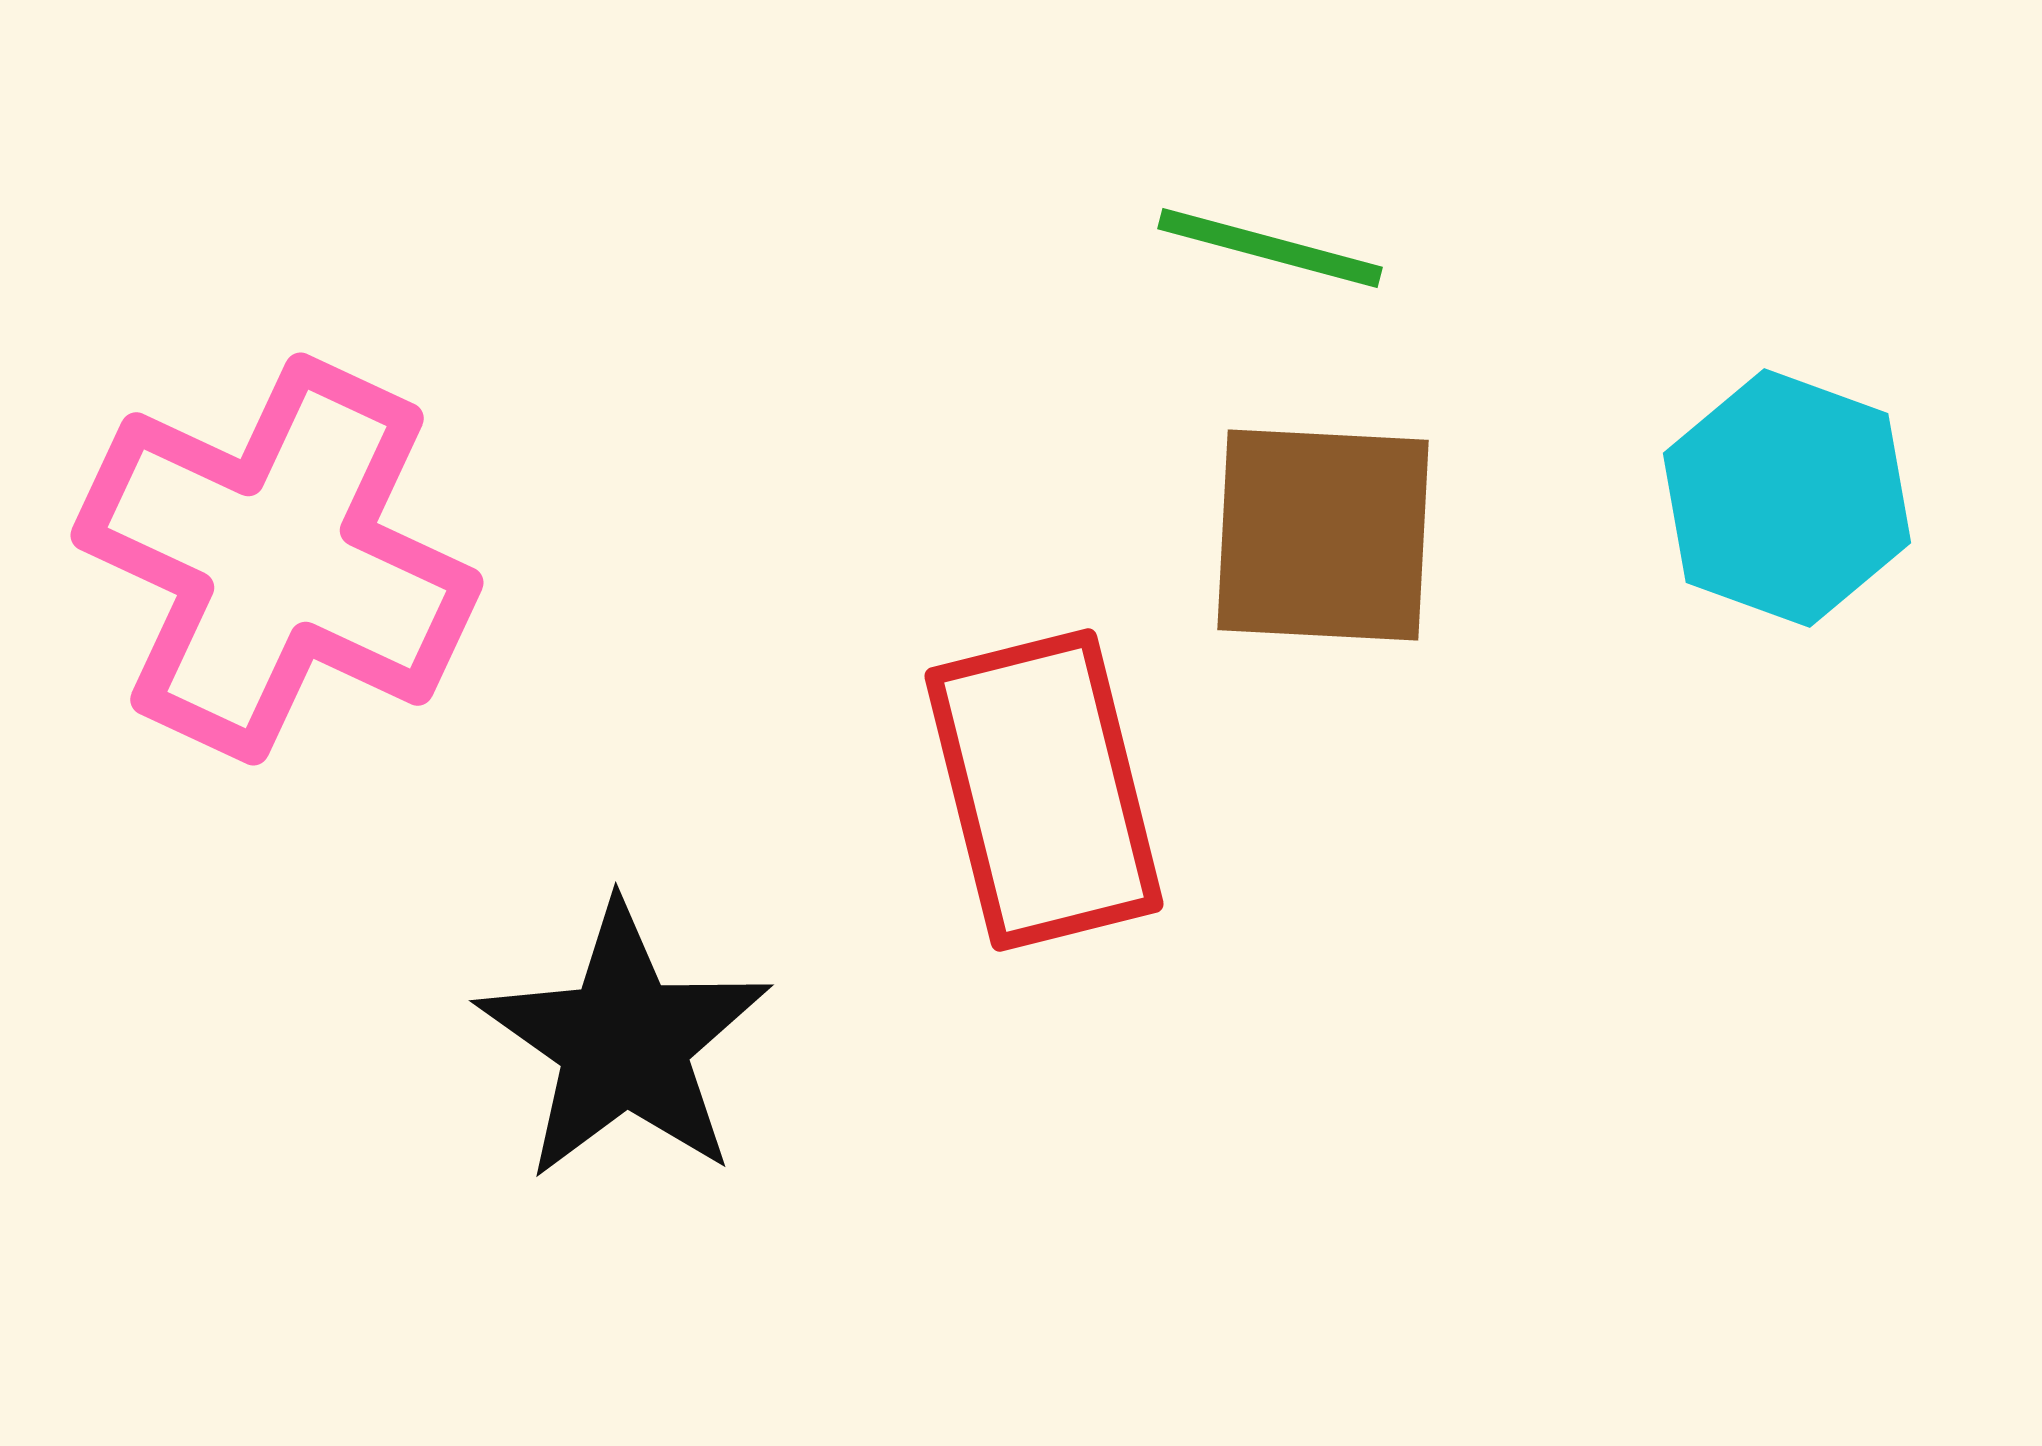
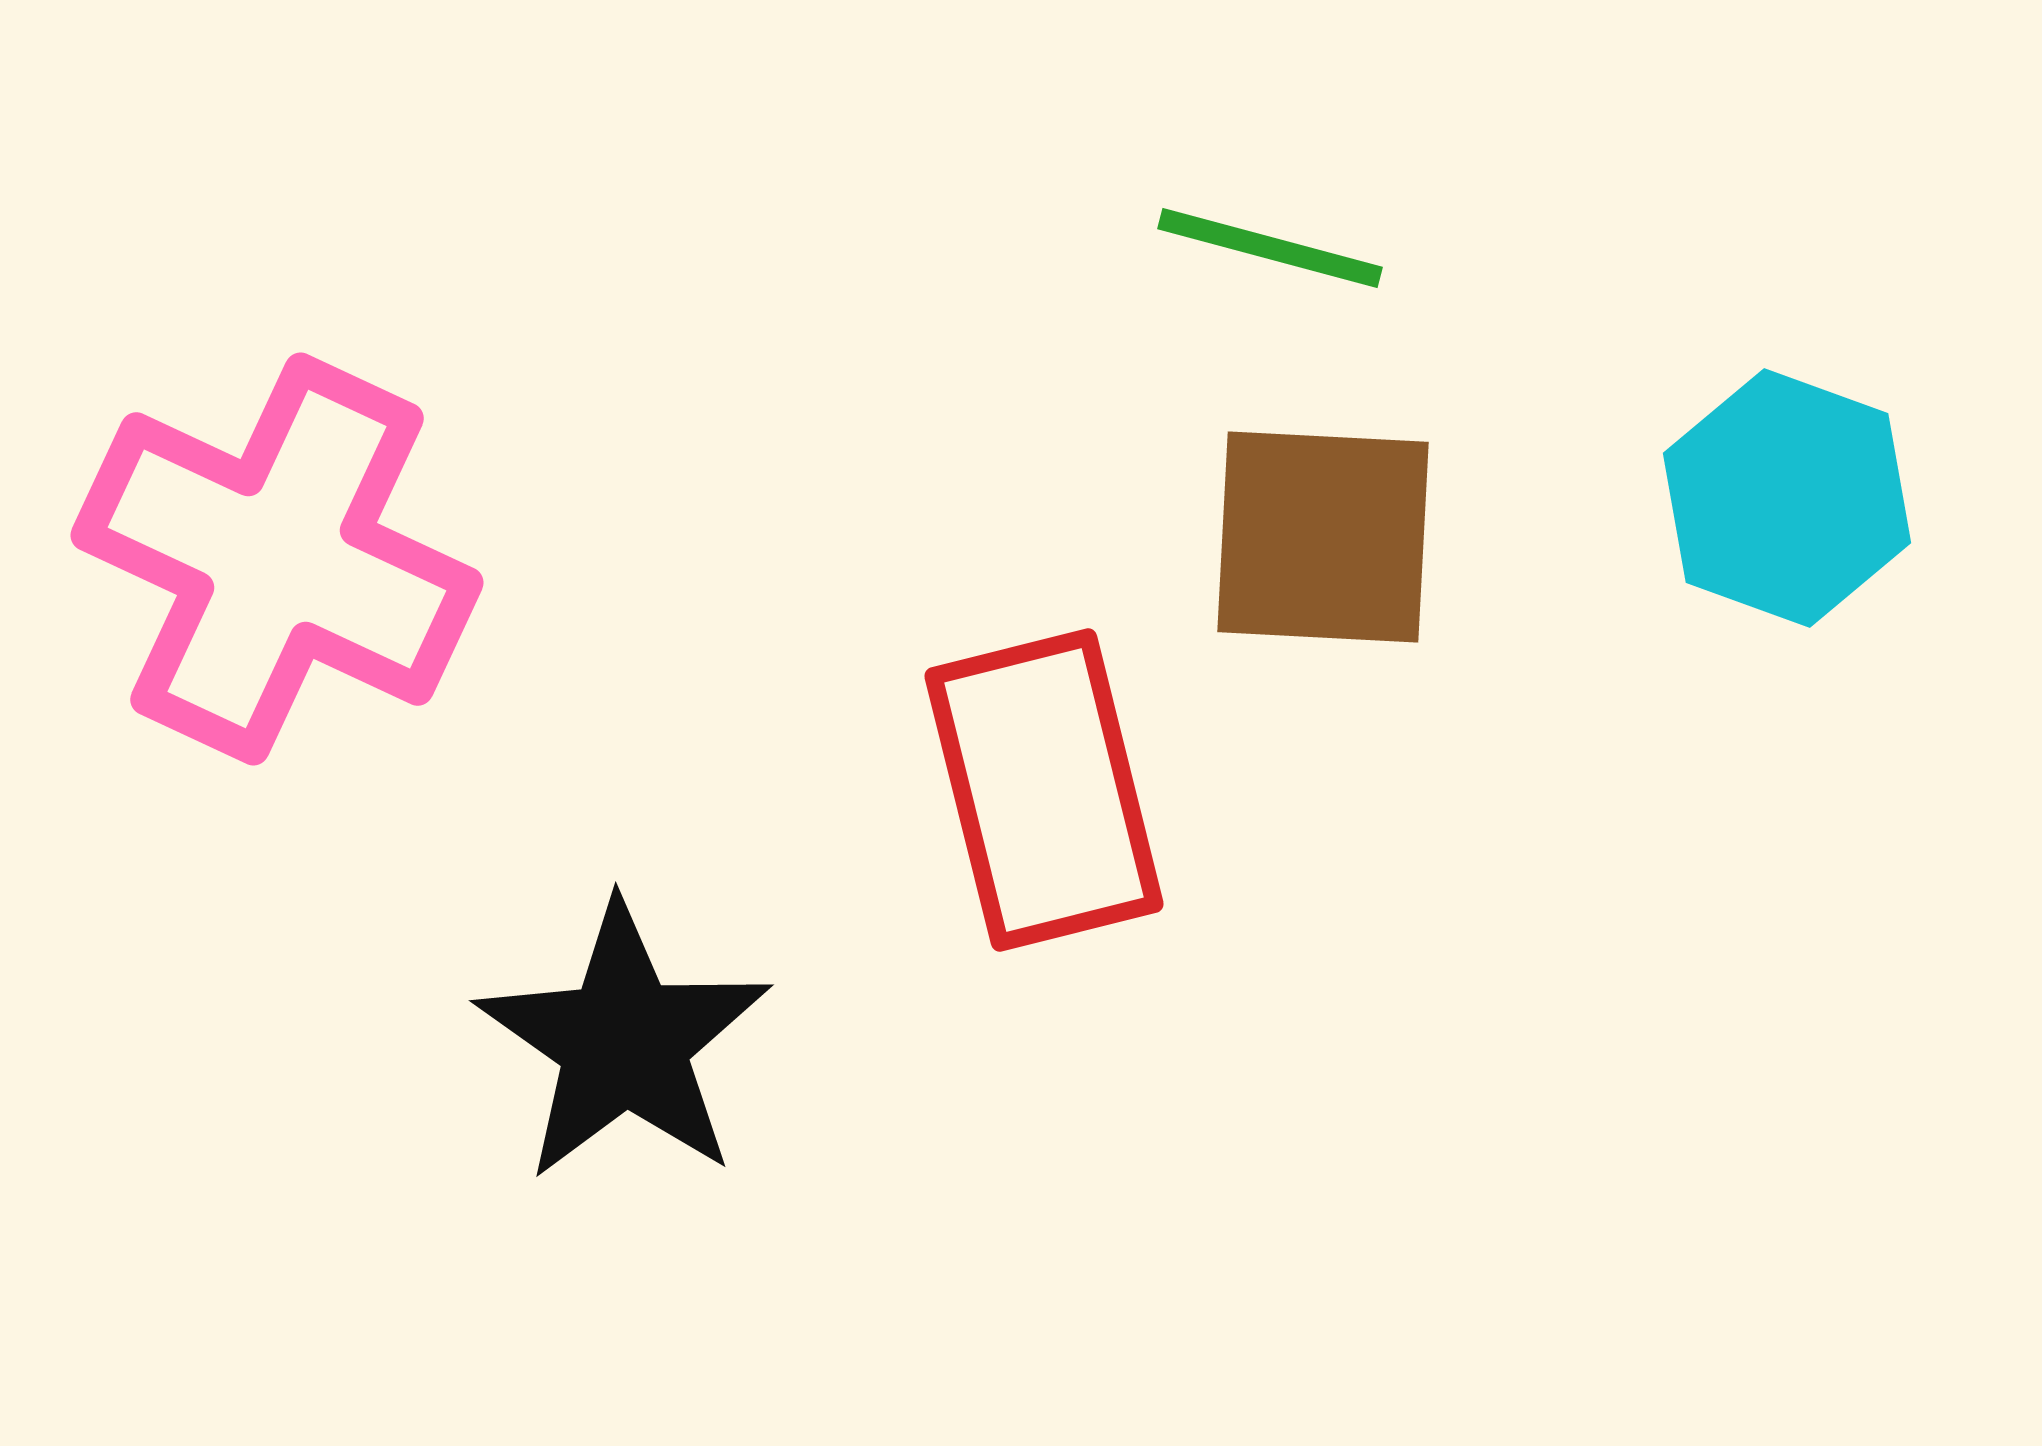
brown square: moved 2 px down
